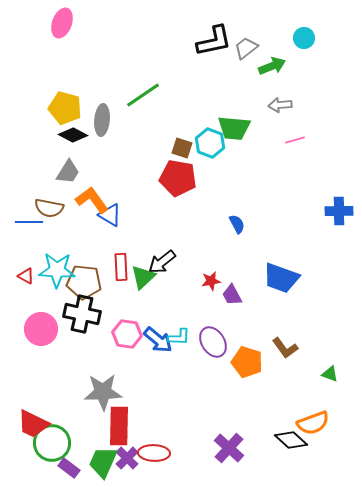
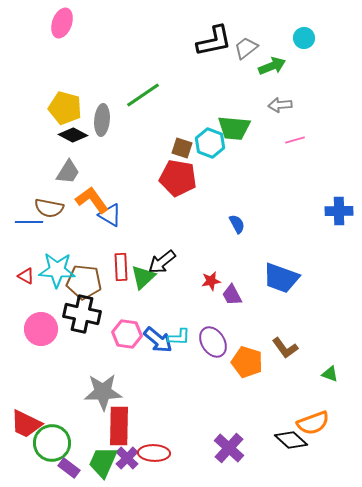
red trapezoid at (33, 424): moved 7 px left
